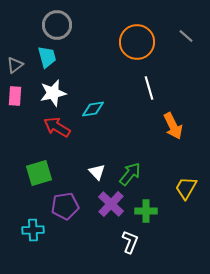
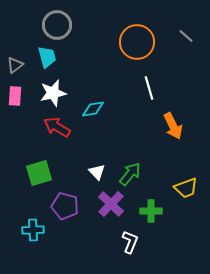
yellow trapezoid: rotated 140 degrees counterclockwise
purple pentagon: rotated 24 degrees clockwise
green cross: moved 5 px right
